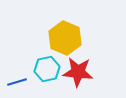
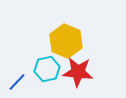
yellow hexagon: moved 1 px right, 3 px down
blue line: rotated 30 degrees counterclockwise
